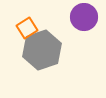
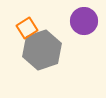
purple circle: moved 4 px down
